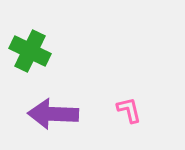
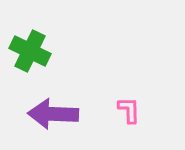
pink L-shape: rotated 12 degrees clockwise
